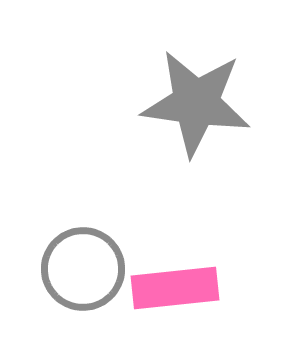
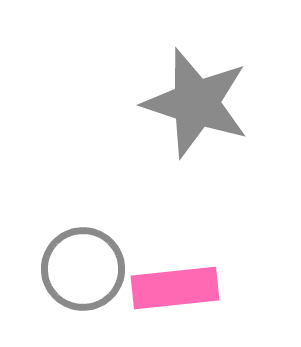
gray star: rotated 10 degrees clockwise
